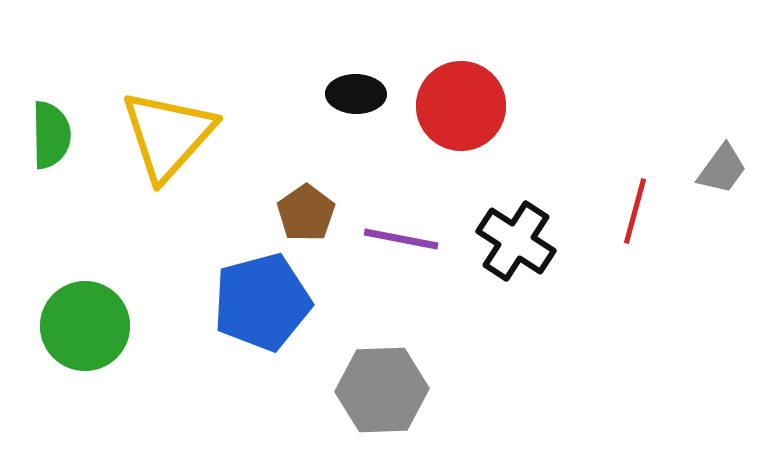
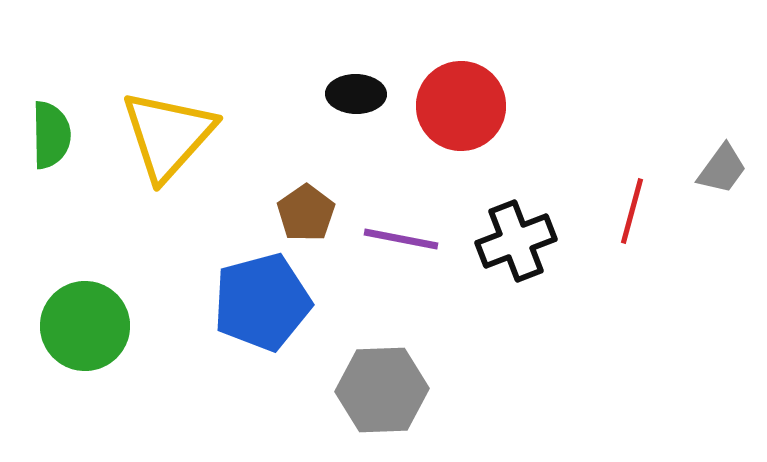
red line: moved 3 px left
black cross: rotated 36 degrees clockwise
